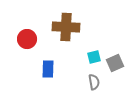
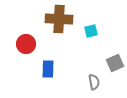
brown cross: moved 7 px left, 8 px up
red circle: moved 1 px left, 5 px down
cyan square: moved 3 px left, 26 px up
